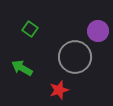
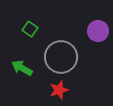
gray circle: moved 14 px left
